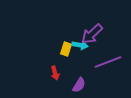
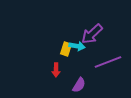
cyan arrow: moved 3 px left, 1 px down
red arrow: moved 1 px right, 3 px up; rotated 16 degrees clockwise
